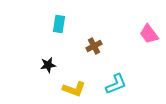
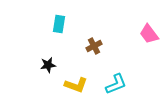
yellow L-shape: moved 2 px right, 4 px up
